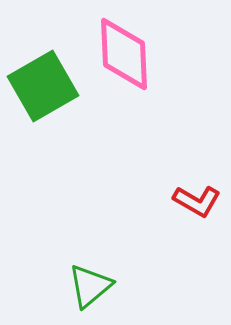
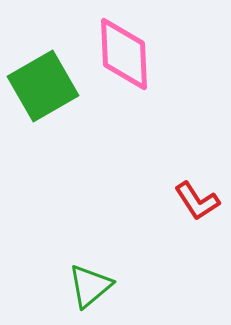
red L-shape: rotated 27 degrees clockwise
